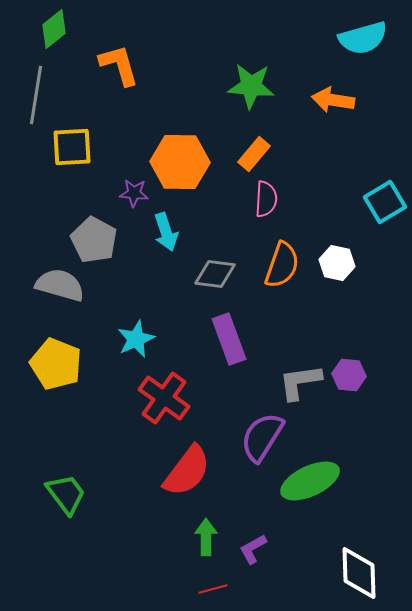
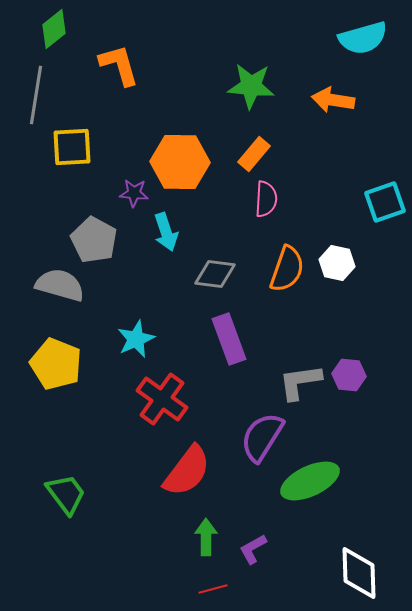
cyan square: rotated 12 degrees clockwise
orange semicircle: moved 5 px right, 4 px down
red cross: moved 2 px left, 1 px down
